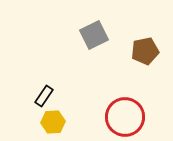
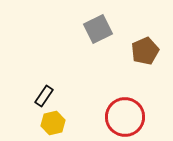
gray square: moved 4 px right, 6 px up
brown pentagon: rotated 12 degrees counterclockwise
yellow hexagon: moved 1 px down; rotated 10 degrees counterclockwise
